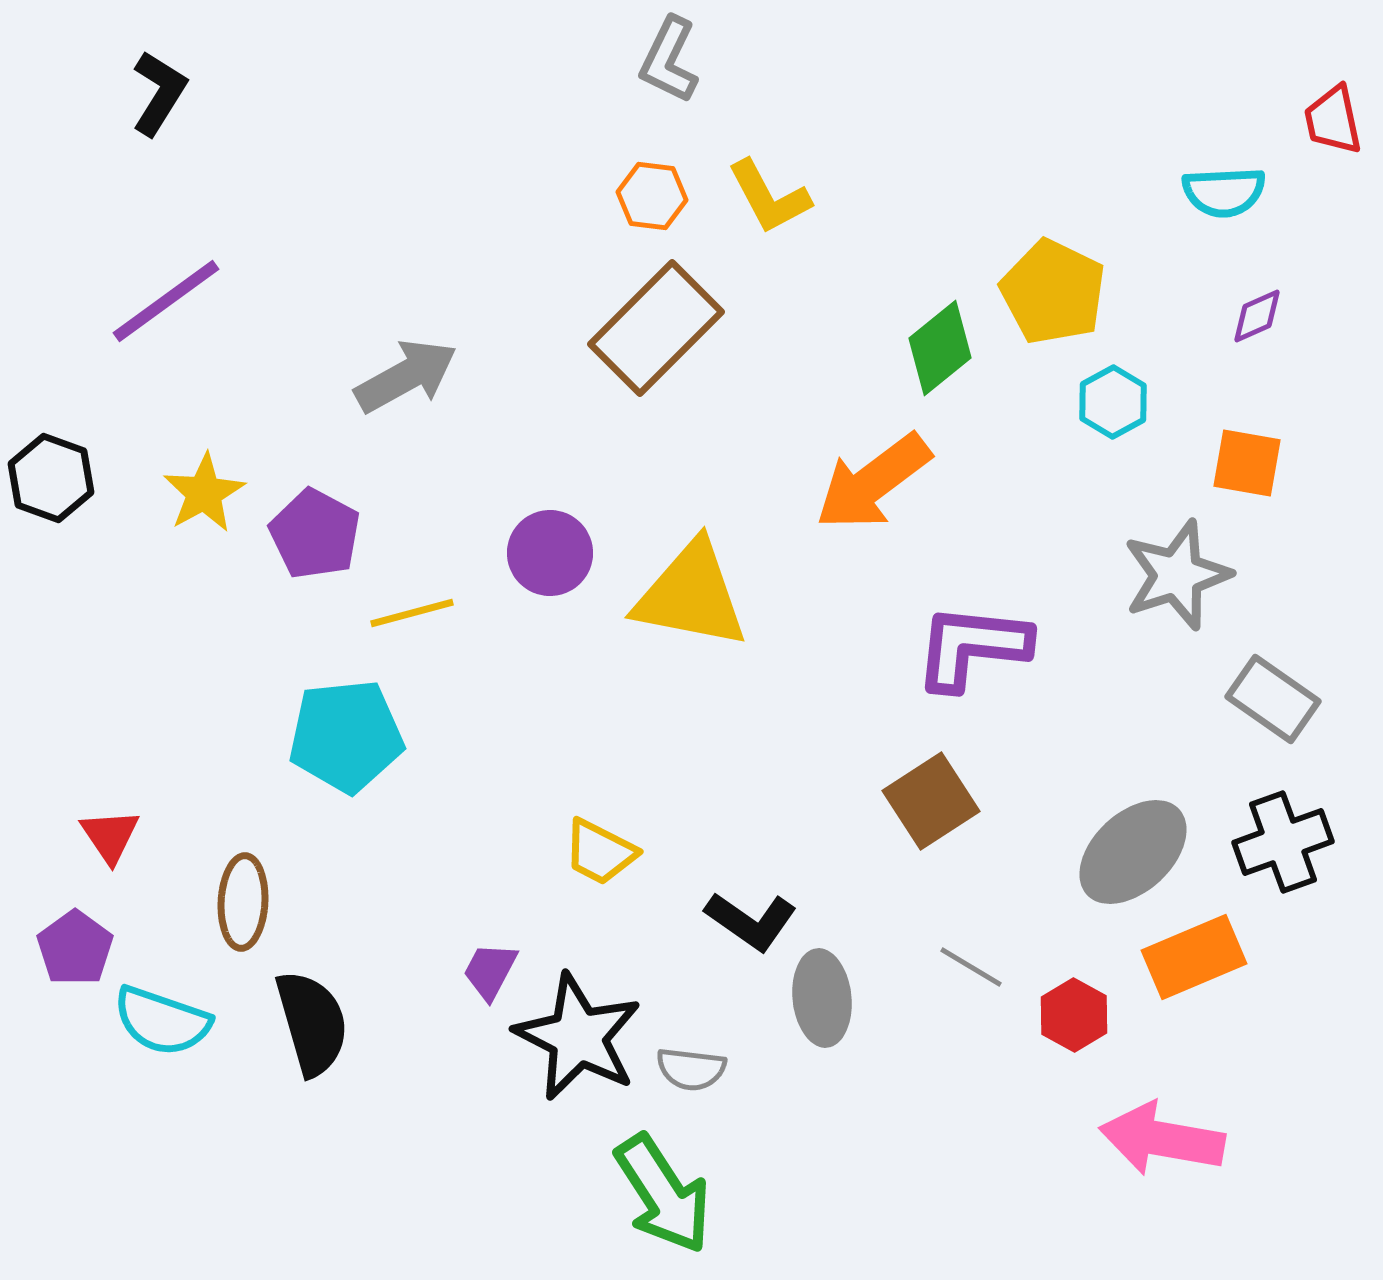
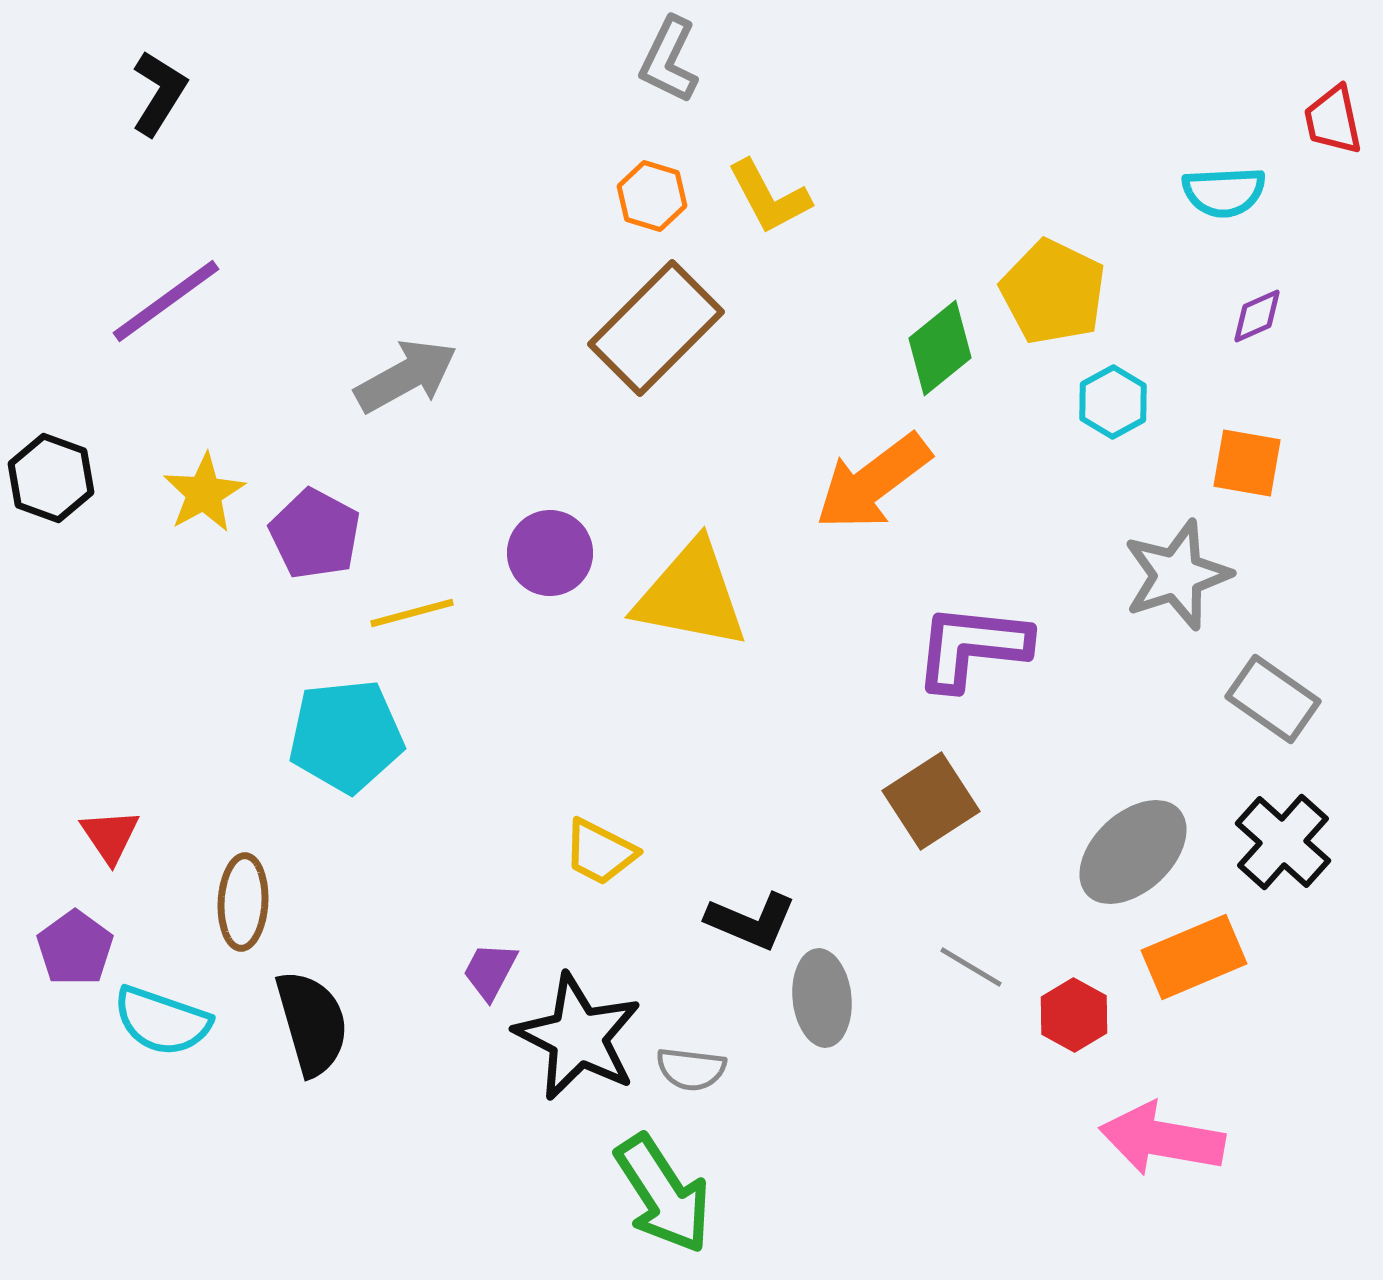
orange hexagon at (652, 196): rotated 10 degrees clockwise
black cross at (1283, 842): rotated 28 degrees counterclockwise
black L-shape at (751, 921): rotated 12 degrees counterclockwise
